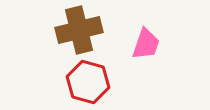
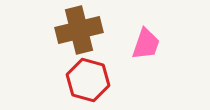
red hexagon: moved 2 px up
